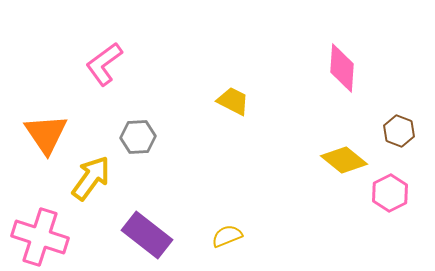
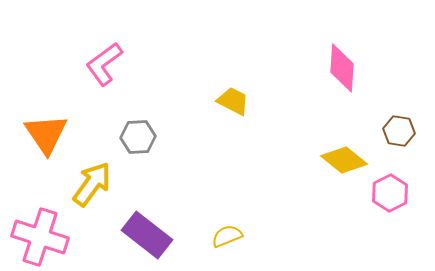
brown hexagon: rotated 12 degrees counterclockwise
yellow arrow: moved 1 px right, 6 px down
